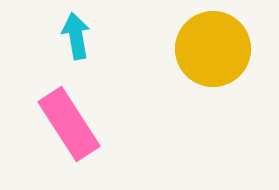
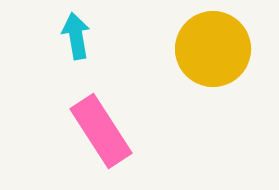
pink rectangle: moved 32 px right, 7 px down
